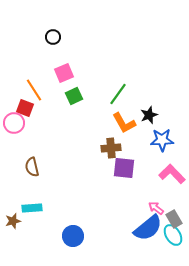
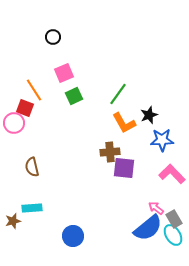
brown cross: moved 1 px left, 4 px down
